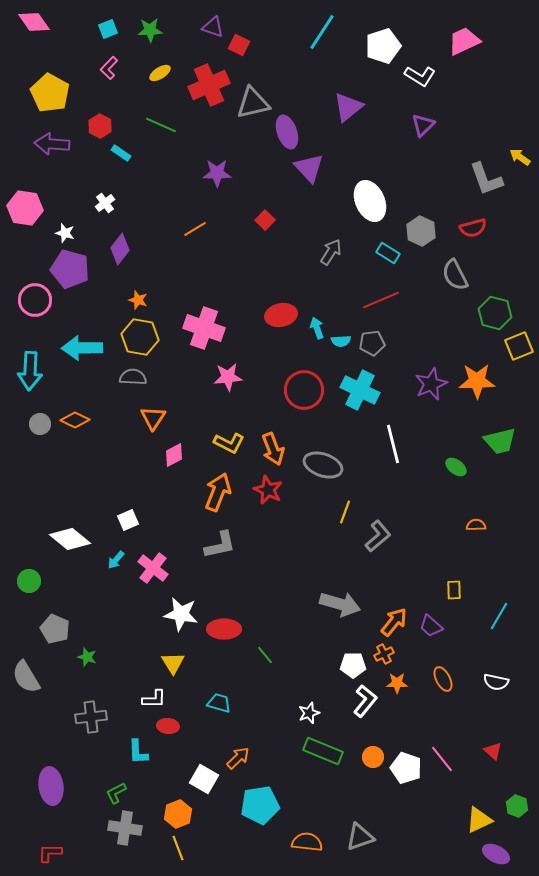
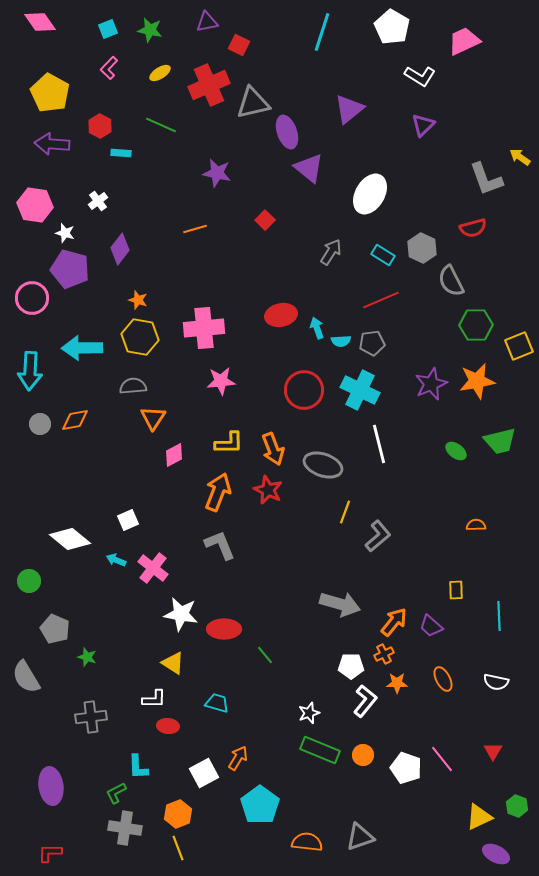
pink diamond at (34, 22): moved 6 px right
purple triangle at (213, 27): moved 6 px left, 5 px up; rotated 30 degrees counterclockwise
green star at (150, 30): rotated 15 degrees clockwise
cyan line at (322, 32): rotated 15 degrees counterclockwise
white pentagon at (383, 46): moved 9 px right, 19 px up; rotated 24 degrees counterclockwise
purple triangle at (348, 107): moved 1 px right, 2 px down
cyan rectangle at (121, 153): rotated 30 degrees counterclockwise
purple triangle at (309, 168): rotated 8 degrees counterclockwise
purple star at (217, 173): rotated 12 degrees clockwise
white ellipse at (370, 201): moved 7 px up; rotated 54 degrees clockwise
white cross at (105, 203): moved 7 px left, 2 px up
pink hexagon at (25, 208): moved 10 px right, 3 px up
orange line at (195, 229): rotated 15 degrees clockwise
gray hexagon at (421, 231): moved 1 px right, 17 px down
cyan rectangle at (388, 253): moved 5 px left, 2 px down
gray semicircle at (455, 275): moved 4 px left, 6 px down
pink circle at (35, 300): moved 3 px left, 2 px up
green hexagon at (495, 313): moved 19 px left, 12 px down; rotated 16 degrees counterclockwise
pink cross at (204, 328): rotated 24 degrees counterclockwise
gray semicircle at (133, 377): moved 9 px down; rotated 8 degrees counterclockwise
pink star at (228, 377): moved 7 px left, 4 px down
orange star at (477, 381): rotated 9 degrees counterclockwise
orange diamond at (75, 420): rotated 36 degrees counterclockwise
yellow L-shape at (229, 443): rotated 28 degrees counterclockwise
white line at (393, 444): moved 14 px left
green ellipse at (456, 467): moved 16 px up
gray L-shape at (220, 545): rotated 100 degrees counterclockwise
cyan arrow at (116, 560): rotated 72 degrees clockwise
yellow rectangle at (454, 590): moved 2 px right
cyan line at (499, 616): rotated 32 degrees counterclockwise
yellow triangle at (173, 663): rotated 25 degrees counterclockwise
white pentagon at (353, 665): moved 2 px left, 1 px down
cyan trapezoid at (219, 703): moved 2 px left
green rectangle at (323, 751): moved 3 px left, 1 px up
red triangle at (493, 751): rotated 18 degrees clockwise
cyan L-shape at (138, 752): moved 15 px down
orange circle at (373, 757): moved 10 px left, 2 px up
orange arrow at (238, 758): rotated 15 degrees counterclockwise
white square at (204, 779): moved 6 px up; rotated 32 degrees clockwise
cyan pentagon at (260, 805): rotated 27 degrees counterclockwise
yellow triangle at (479, 820): moved 3 px up
